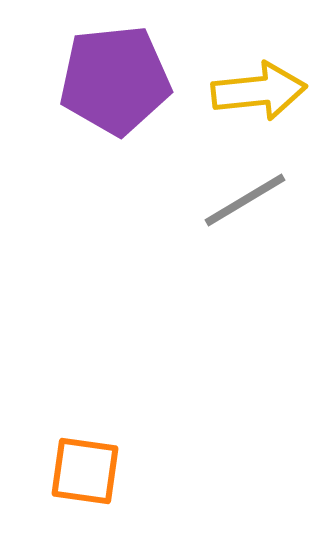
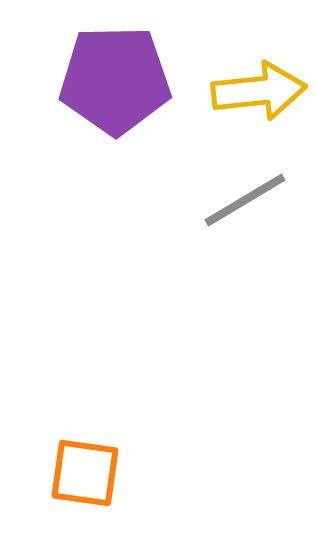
purple pentagon: rotated 5 degrees clockwise
orange square: moved 2 px down
